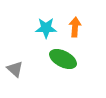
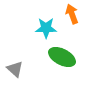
orange arrow: moved 3 px left, 13 px up; rotated 24 degrees counterclockwise
green ellipse: moved 1 px left, 2 px up
